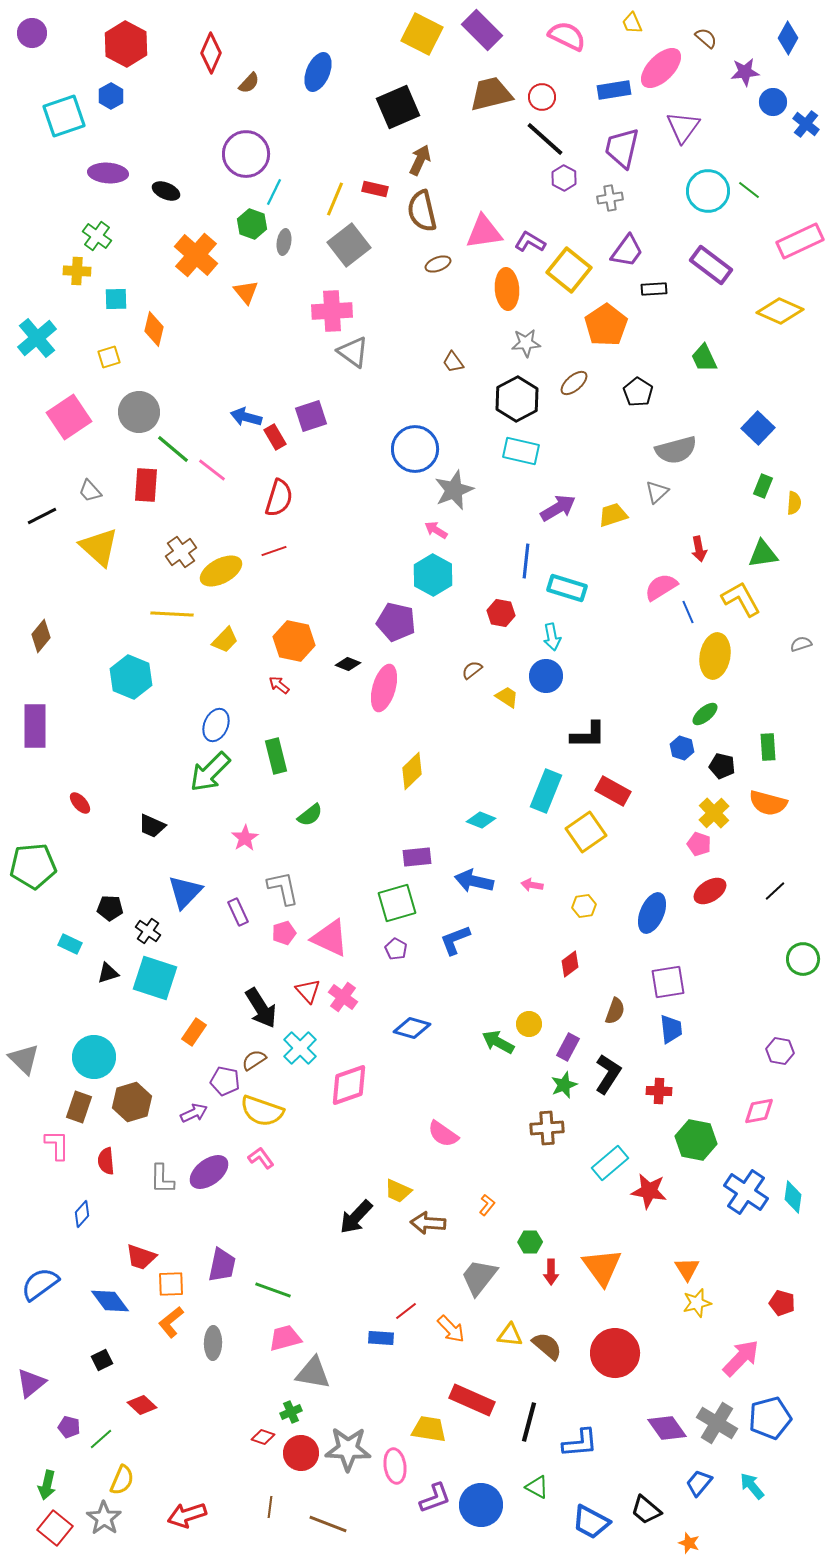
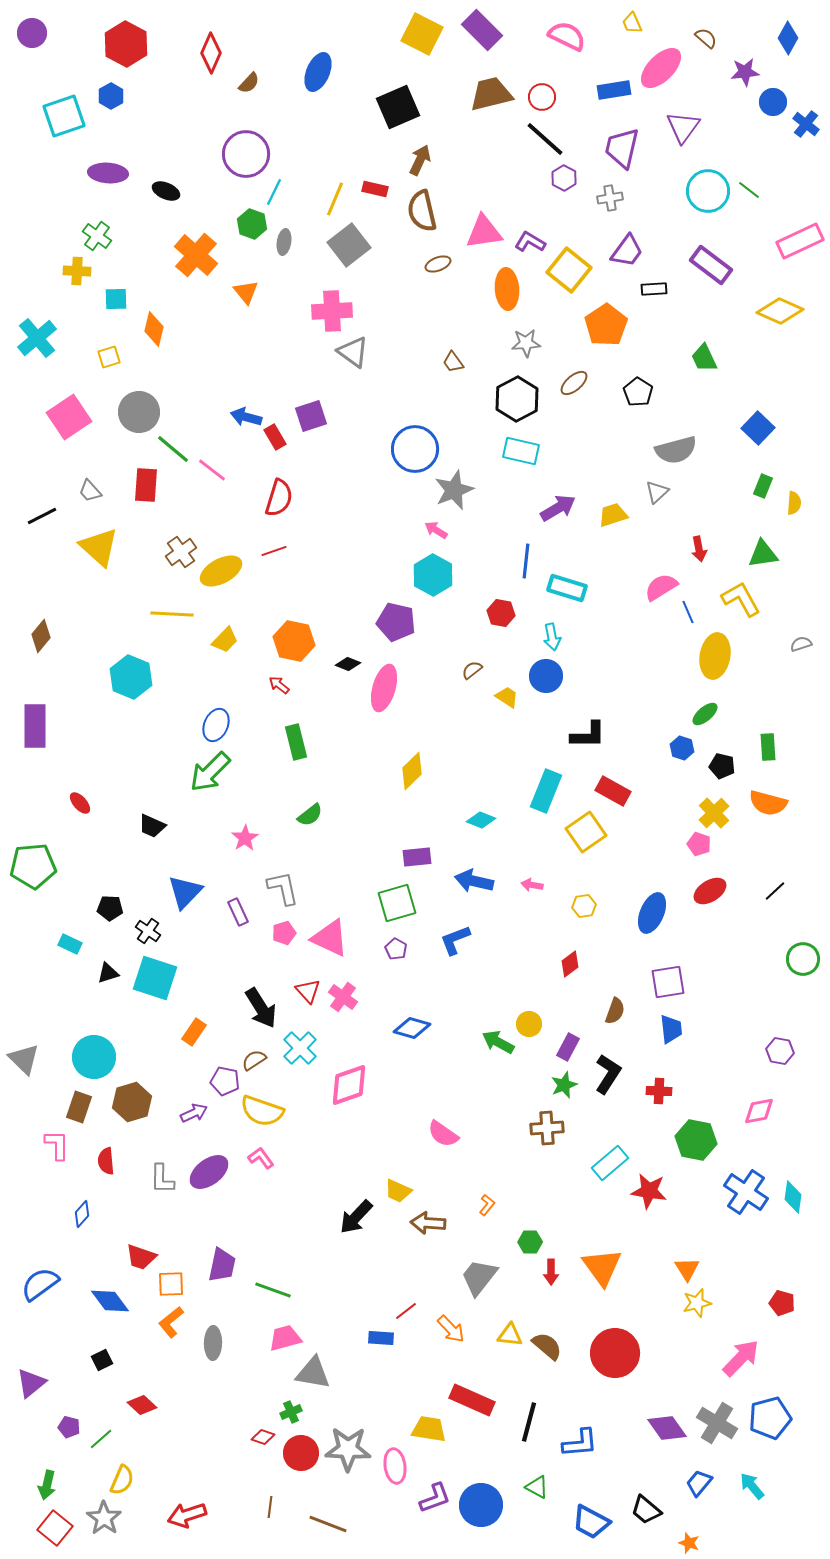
green rectangle at (276, 756): moved 20 px right, 14 px up
